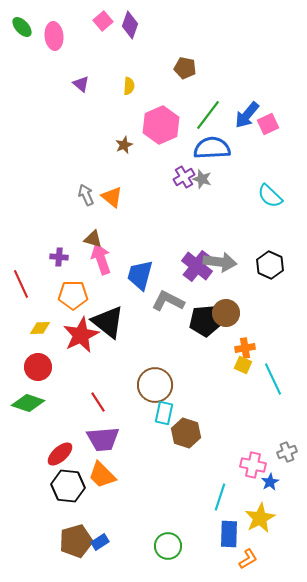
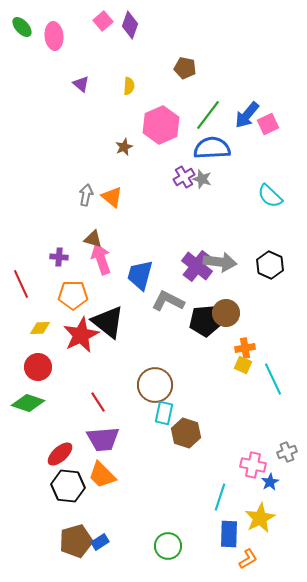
brown star at (124, 145): moved 2 px down
gray arrow at (86, 195): rotated 35 degrees clockwise
